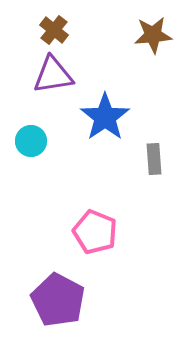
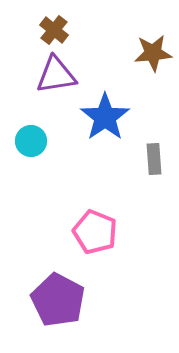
brown star: moved 18 px down
purple triangle: moved 3 px right
